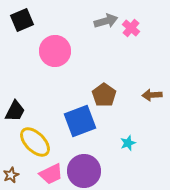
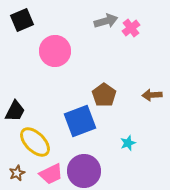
pink cross: rotated 12 degrees clockwise
brown star: moved 6 px right, 2 px up
